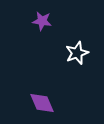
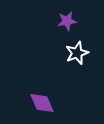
purple star: moved 25 px right; rotated 18 degrees counterclockwise
